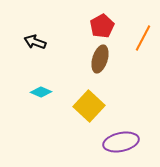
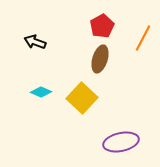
yellow square: moved 7 px left, 8 px up
